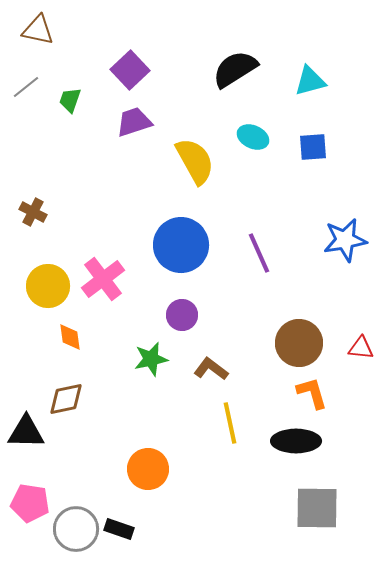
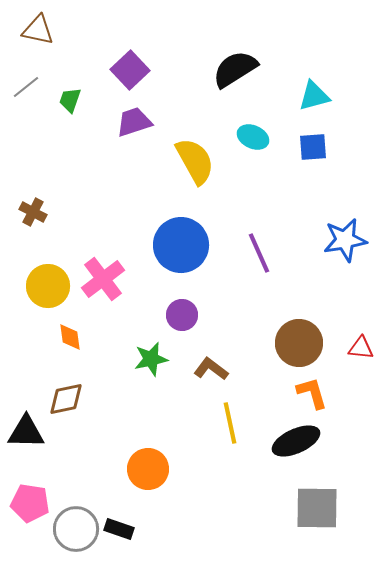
cyan triangle: moved 4 px right, 15 px down
black ellipse: rotated 24 degrees counterclockwise
